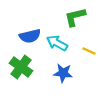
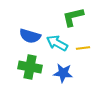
green L-shape: moved 2 px left
blue semicircle: rotated 30 degrees clockwise
yellow line: moved 6 px left, 3 px up; rotated 32 degrees counterclockwise
green cross: moved 9 px right; rotated 25 degrees counterclockwise
